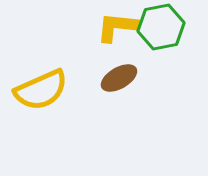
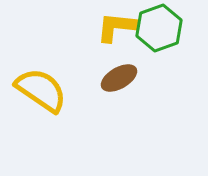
green hexagon: moved 2 px left, 1 px down; rotated 9 degrees counterclockwise
yellow semicircle: rotated 122 degrees counterclockwise
